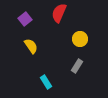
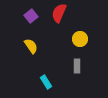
purple square: moved 6 px right, 3 px up
gray rectangle: rotated 32 degrees counterclockwise
